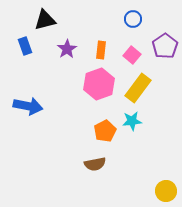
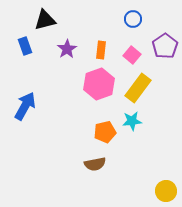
blue arrow: moved 3 px left; rotated 72 degrees counterclockwise
orange pentagon: moved 1 px down; rotated 15 degrees clockwise
